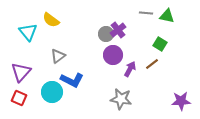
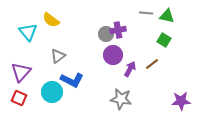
purple cross: rotated 28 degrees clockwise
green square: moved 4 px right, 4 px up
